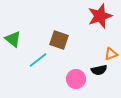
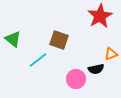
red star: rotated 10 degrees counterclockwise
black semicircle: moved 3 px left, 1 px up
